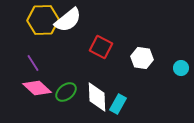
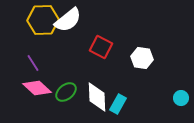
cyan circle: moved 30 px down
